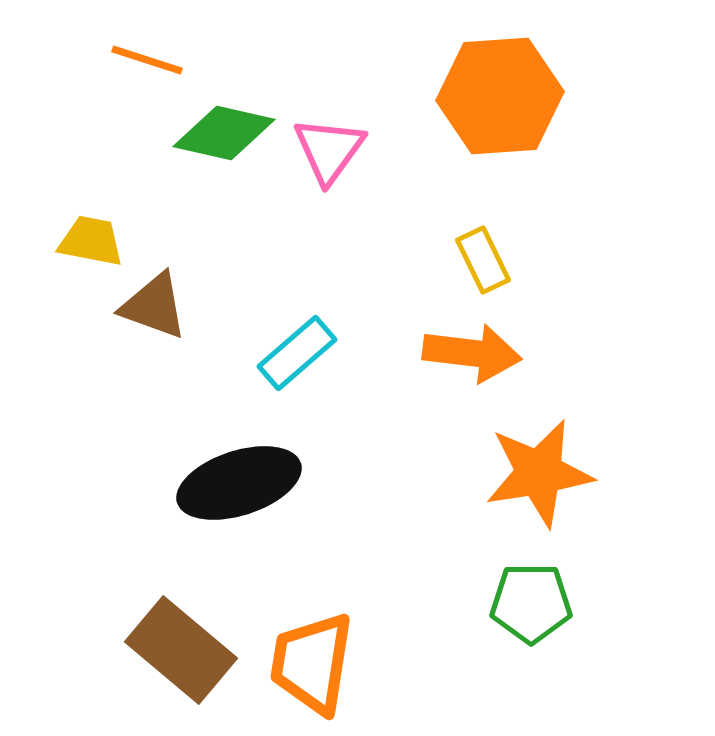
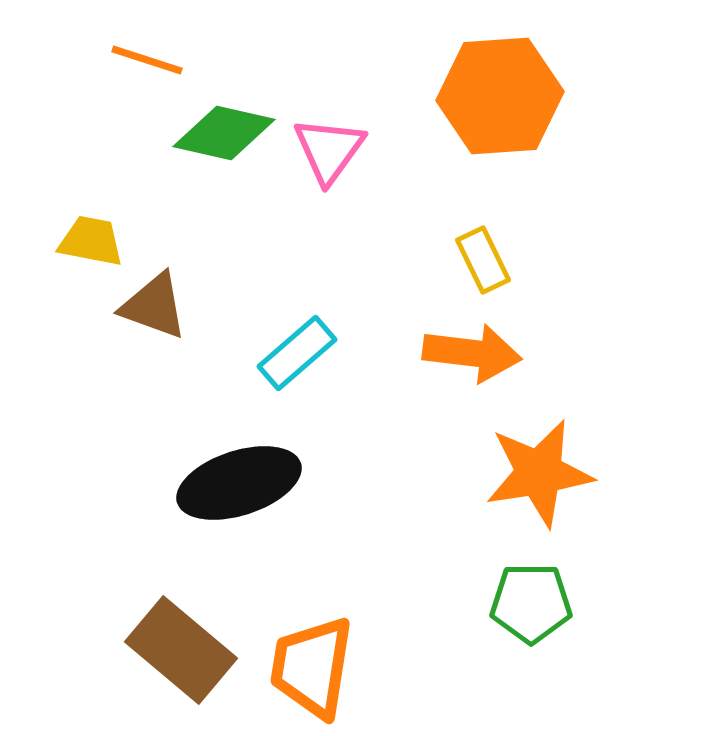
orange trapezoid: moved 4 px down
